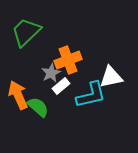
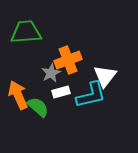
green trapezoid: rotated 40 degrees clockwise
white triangle: moved 6 px left, 1 px up; rotated 40 degrees counterclockwise
white rectangle: moved 6 px down; rotated 24 degrees clockwise
